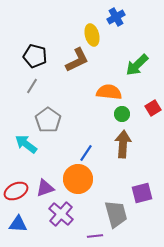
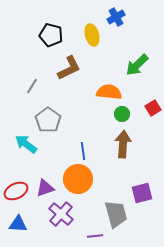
black pentagon: moved 16 px right, 21 px up
brown L-shape: moved 8 px left, 8 px down
blue line: moved 3 px left, 2 px up; rotated 42 degrees counterclockwise
